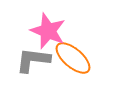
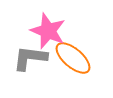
gray L-shape: moved 3 px left, 2 px up
